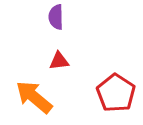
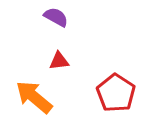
purple semicircle: rotated 120 degrees clockwise
